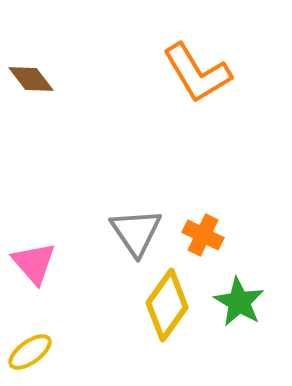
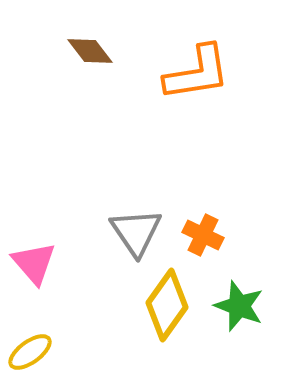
orange L-shape: rotated 68 degrees counterclockwise
brown diamond: moved 59 px right, 28 px up
green star: moved 4 px down; rotated 9 degrees counterclockwise
